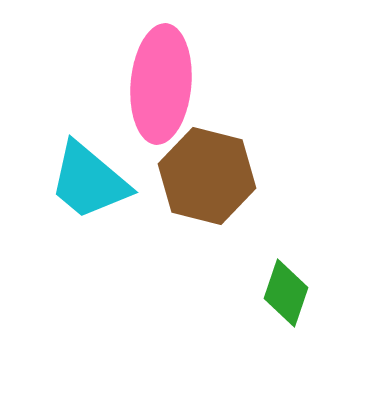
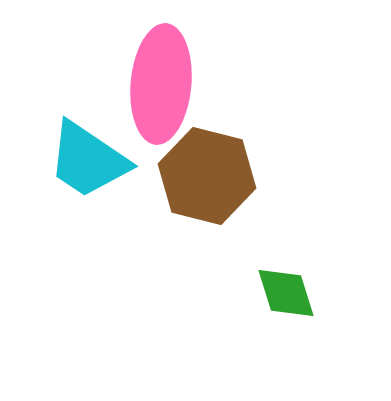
cyan trapezoid: moved 1 px left, 21 px up; rotated 6 degrees counterclockwise
green diamond: rotated 36 degrees counterclockwise
